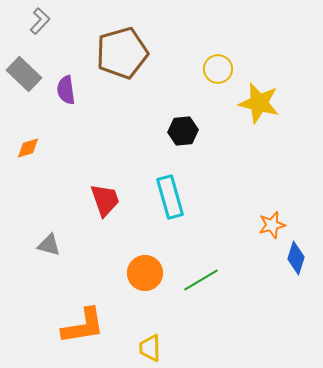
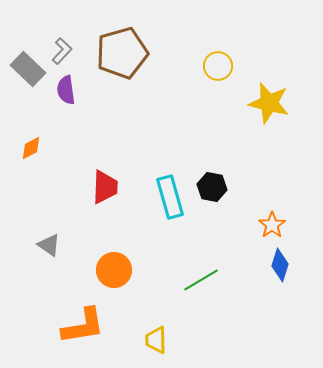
gray L-shape: moved 22 px right, 30 px down
yellow circle: moved 3 px up
gray rectangle: moved 4 px right, 5 px up
yellow star: moved 10 px right
black hexagon: moved 29 px right, 56 px down; rotated 16 degrees clockwise
orange diamond: moved 3 px right; rotated 10 degrees counterclockwise
red trapezoid: moved 13 px up; rotated 21 degrees clockwise
orange star: rotated 20 degrees counterclockwise
gray triangle: rotated 20 degrees clockwise
blue diamond: moved 16 px left, 7 px down
orange circle: moved 31 px left, 3 px up
yellow trapezoid: moved 6 px right, 8 px up
